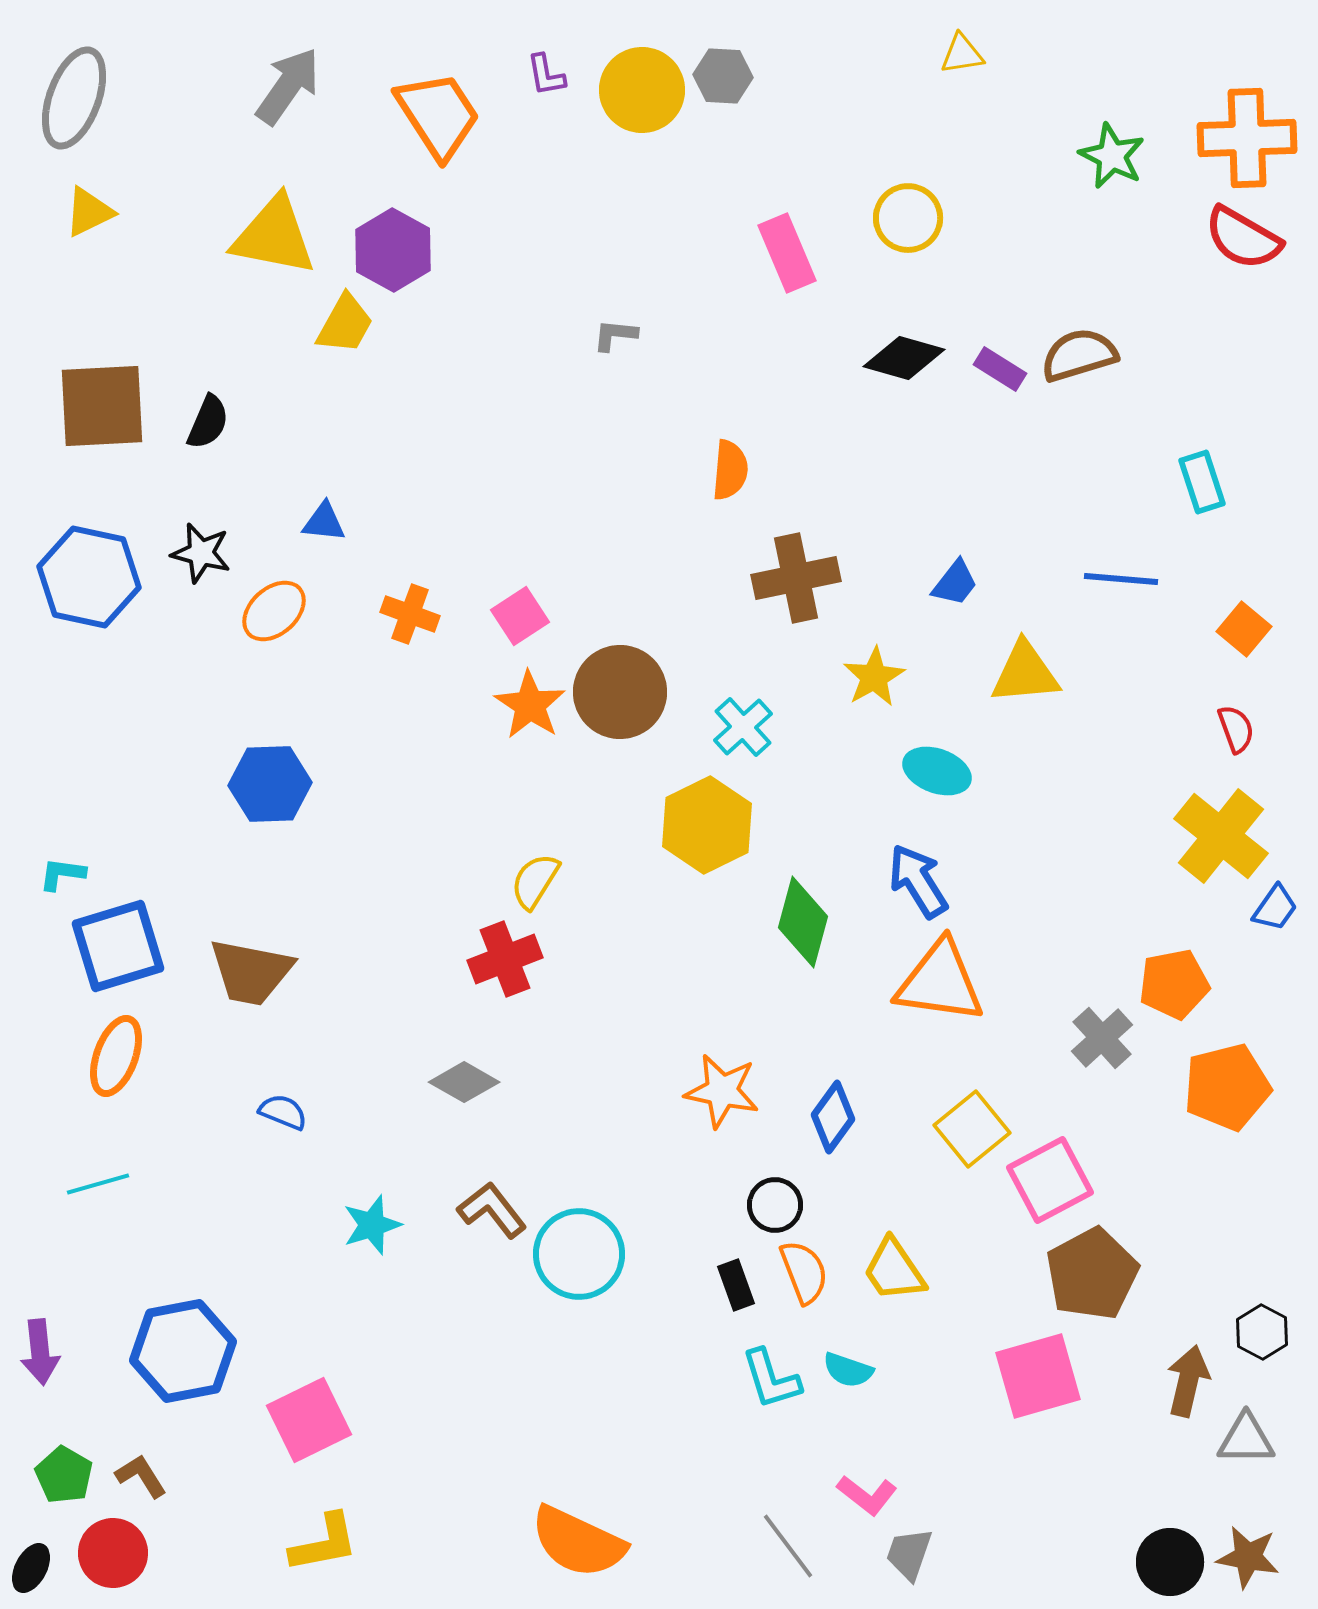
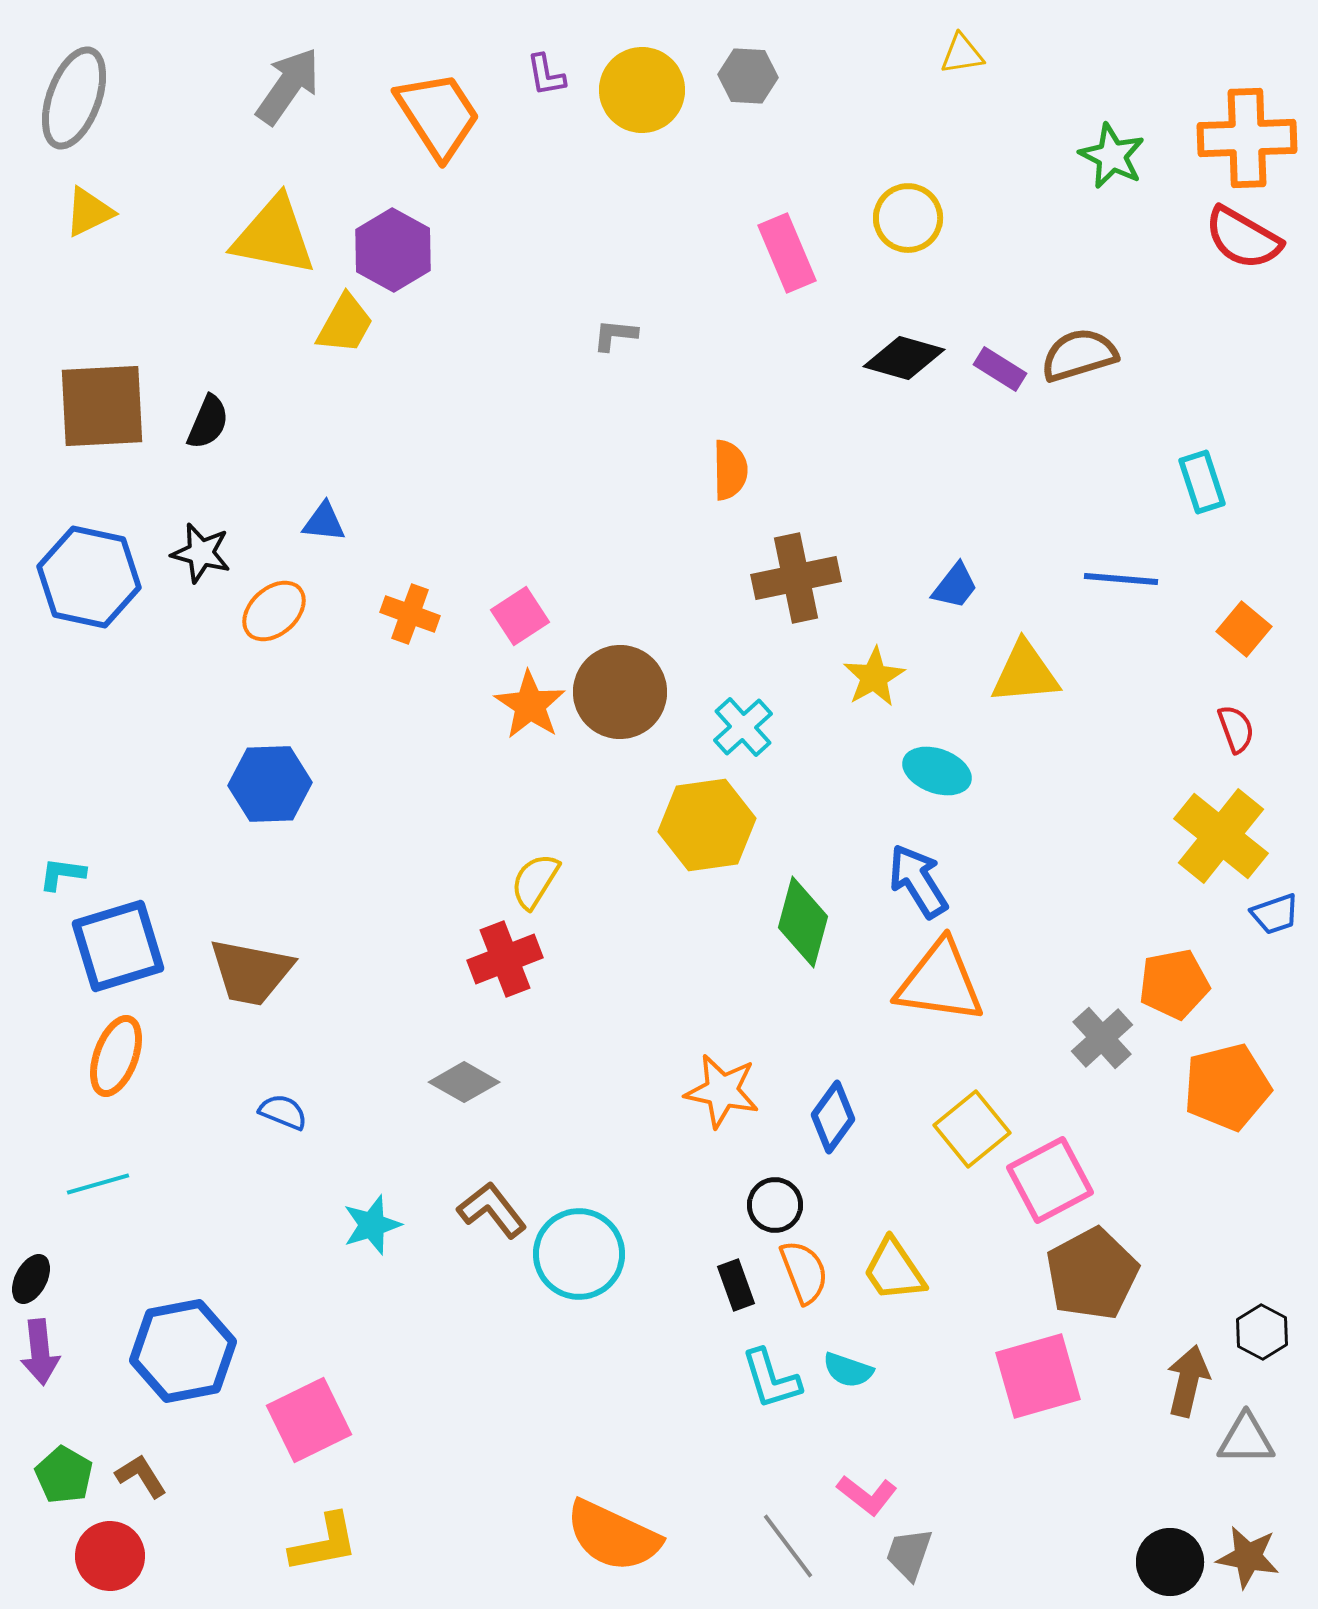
gray hexagon at (723, 76): moved 25 px right
orange semicircle at (730, 470): rotated 6 degrees counterclockwise
blue trapezoid at (955, 583): moved 3 px down
yellow hexagon at (707, 825): rotated 18 degrees clockwise
blue trapezoid at (1275, 908): moved 6 px down; rotated 36 degrees clockwise
orange semicircle at (578, 1542): moved 35 px right, 6 px up
red circle at (113, 1553): moved 3 px left, 3 px down
black ellipse at (31, 1568): moved 289 px up
